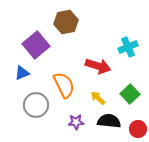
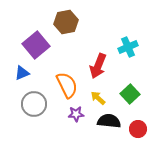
red arrow: rotated 95 degrees clockwise
orange semicircle: moved 3 px right
gray circle: moved 2 px left, 1 px up
purple star: moved 8 px up
